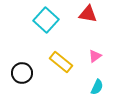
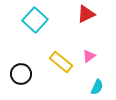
red triangle: moved 2 px left; rotated 36 degrees counterclockwise
cyan square: moved 11 px left
pink triangle: moved 6 px left
black circle: moved 1 px left, 1 px down
